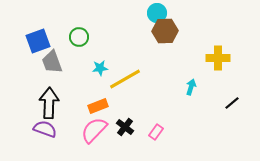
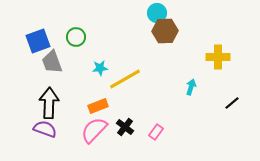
green circle: moved 3 px left
yellow cross: moved 1 px up
